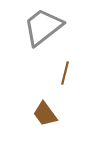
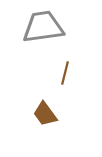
gray trapezoid: rotated 30 degrees clockwise
